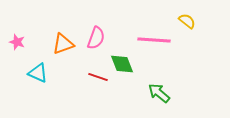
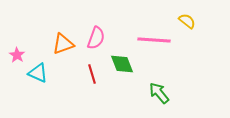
pink star: moved 13 px down; rotated 14 degrees clockwise
red line: moved 6 px left, 3 px up; rotated 54 degrees clockwise
green arrow: rotated 10 degrees clockwise
